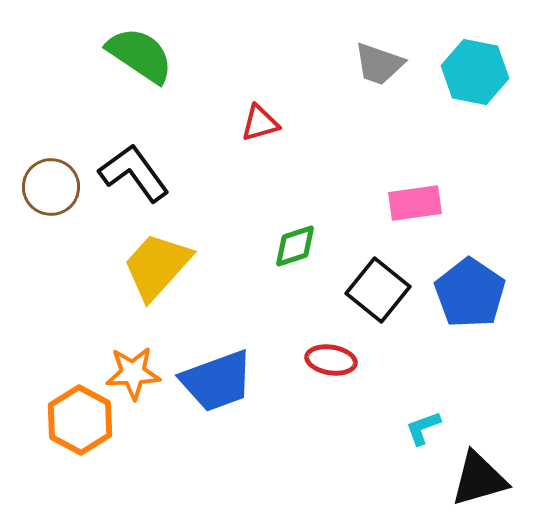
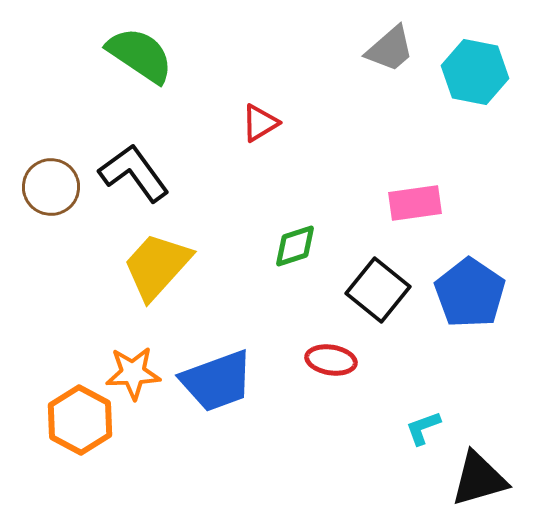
gray trapezoid: moved 11 px right, 15 px up; rotated 60 degrees counterclockwise
red triangle: rotated 15 degrees counterclockwise
